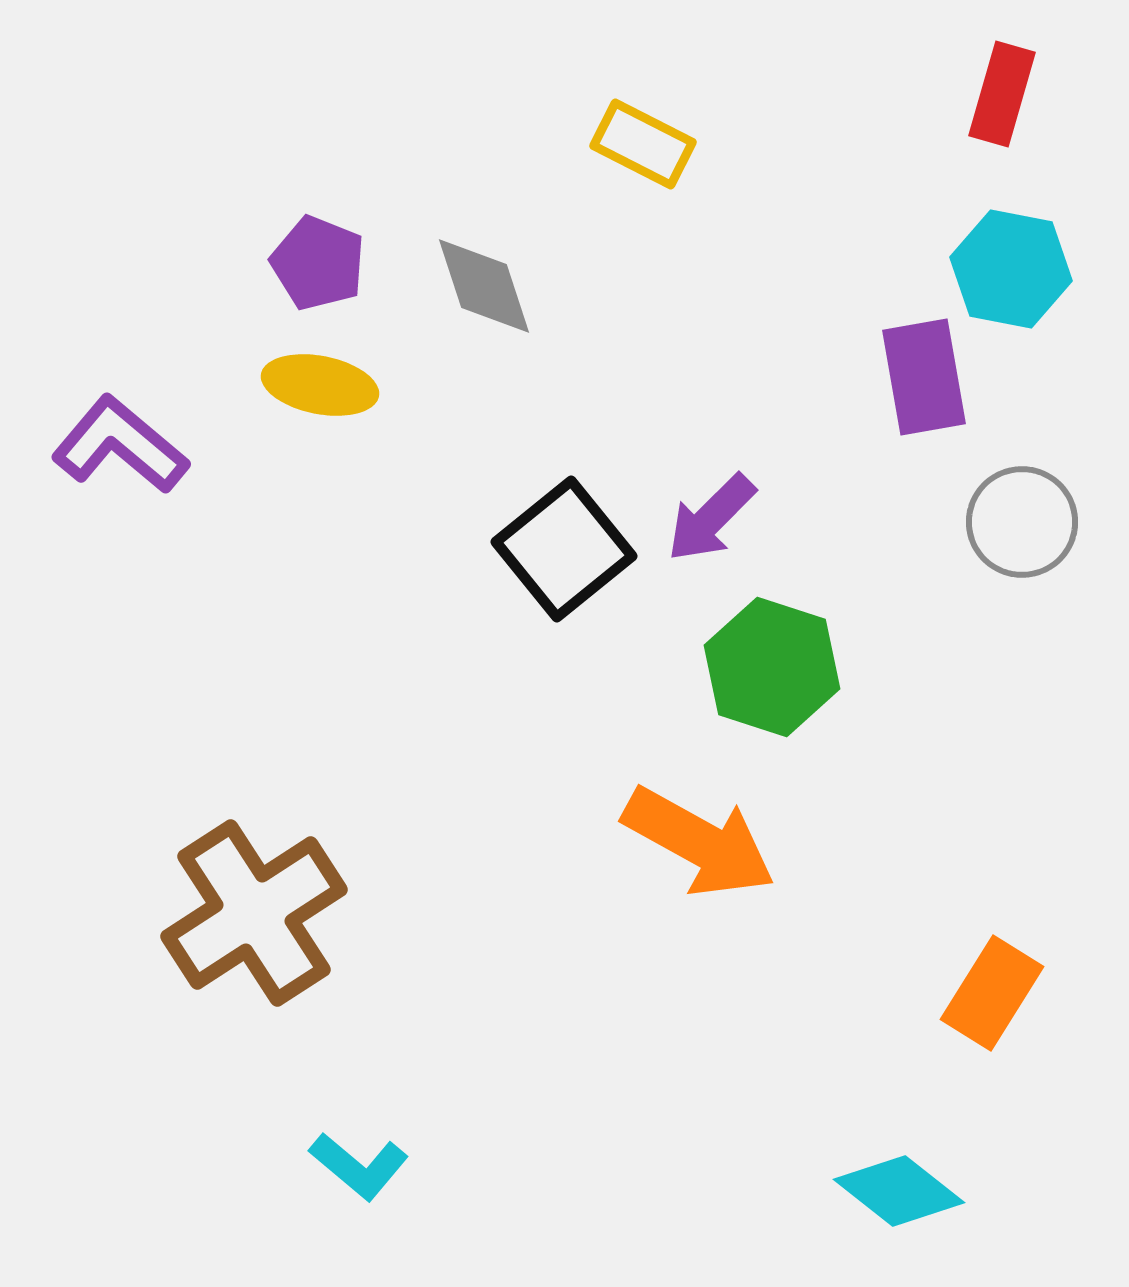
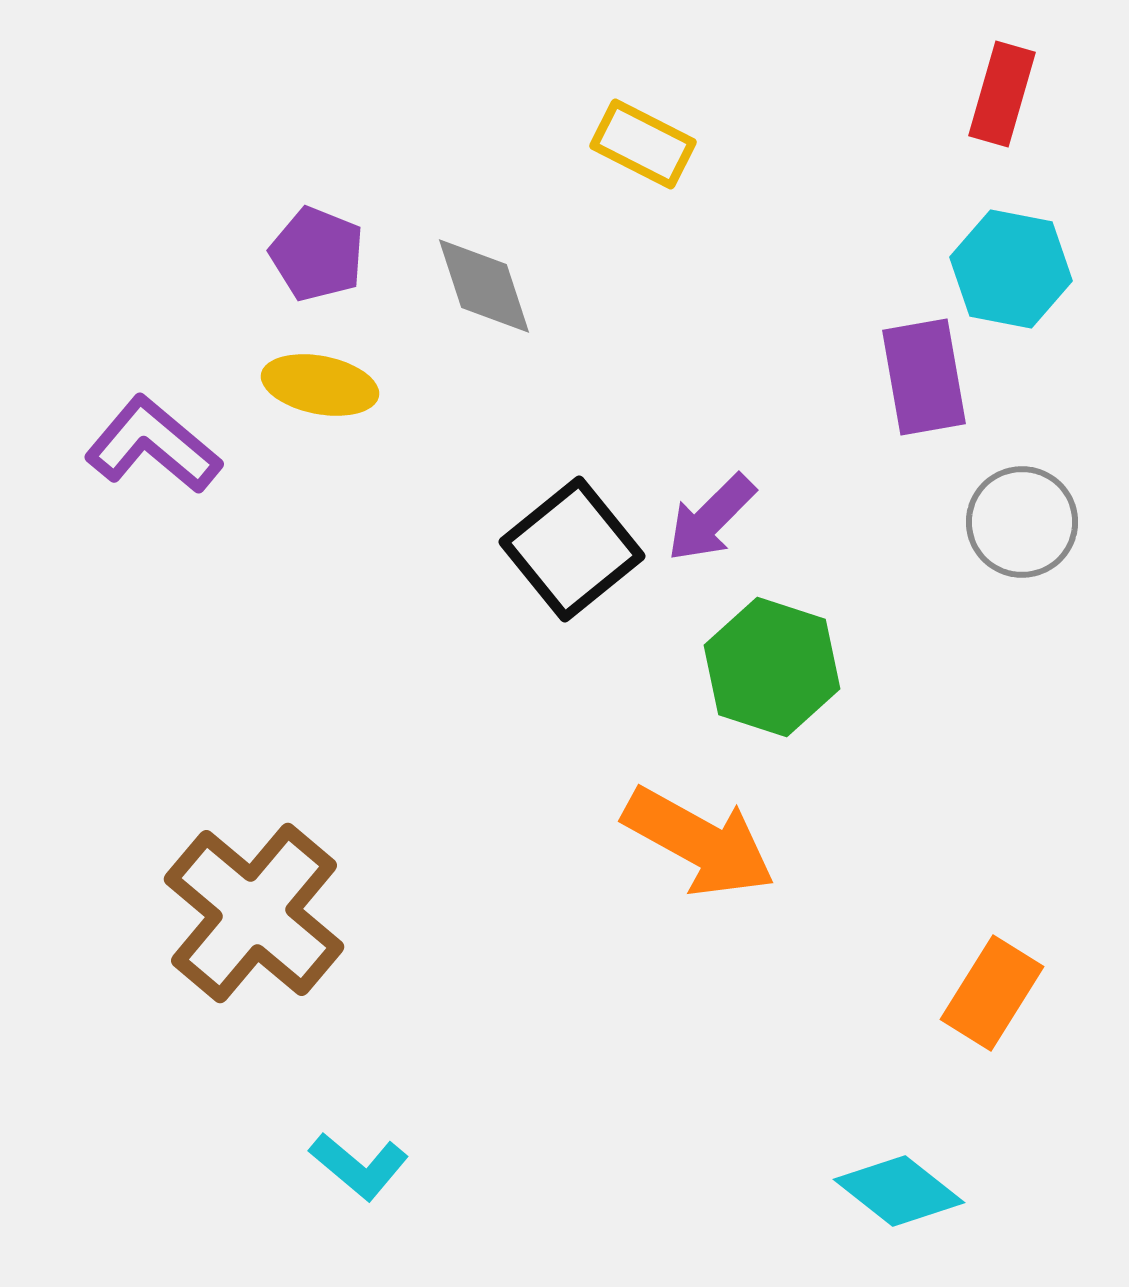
purple pentagon: moved 1 px left, 9 px up
purple L-shape: moved 33 px right
black square: moved 8 px right
brown cross: rotated 17 degrees counterclockwise
